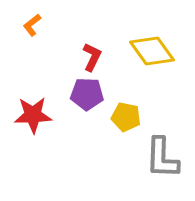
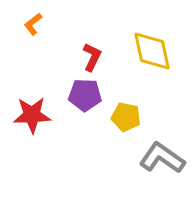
orange L-shape: moved 1 px right, 1 px up
yellow diamond: rotated 24 degrees clockwise
purple pentagon: moved 2 px left, 1 px down
red star: moved 1 px left
gray L-shape: rotated 123 degrees clockwise
